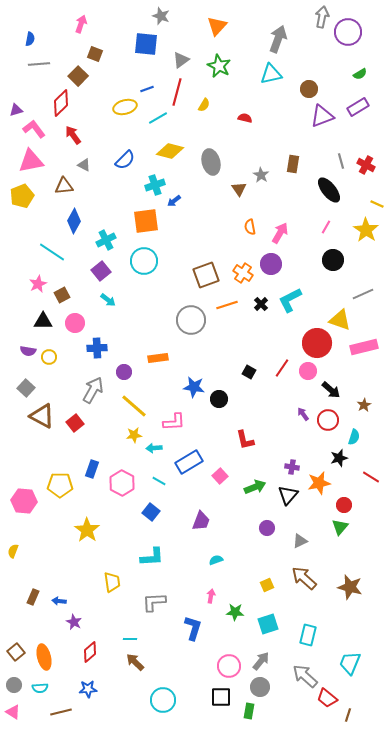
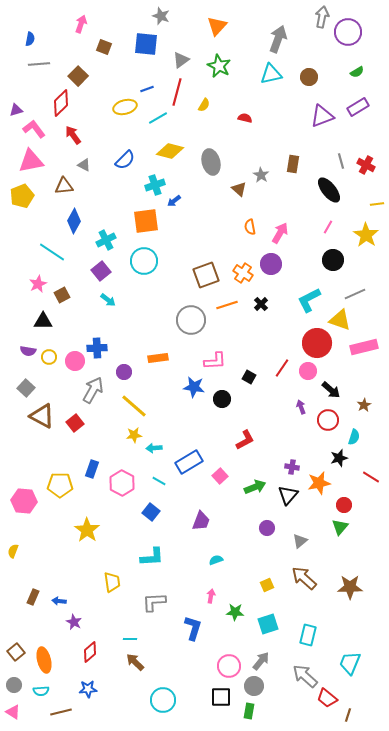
brown square at (95, 54): moved 9 px right, 7 px up
green semicircle at (360, 74): moved 3 px left, 2 px up
brown circle at (309, 89): moved 12 px up
brown triangle at (239, 189): rotated 14 degrees counterclockwise
yellow line at (377, 204): rotated 32 degrees counterclockwise
pink line at (326, 227): moved 2 px right
yellow star at (366, 230): moved 5 px down
gray line at (363, 294): moved 8 px left
cyan L-shape at (290, 300): moved 19 px right
pink circle at (75, 323): moved 38 px down
black square at (249, 372): moved 5 px down
black circle at (219, 399): moved 3 px right
purple arrow at (303, 414): moved 2 px left, 7 px up; rotated 16 degrees clockwise
pink L-shape at (174, 422): moved 41 px right, 61 px up
red L-shape at (245, 440): rotated 105 degrees counterclockwise
gray triangle at (300, 541): rotated 14 degrees counterclockwise
brown star at (350, 587): rotated 15 degrees counterclockwise
orange ellipse at (44, 657): moved 3 px down
gray circle at (260, 687): moved 6 px left, 1 px up
cyan semicircle at (40, 688): moved 1 px right, 3 px down
